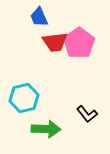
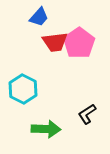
blue trapezoid: rotated 115 degrees counterclockwise
cyan hexagon: moved 1 px left, 9 px up; rotated 20 degrees counterclockwise
black L-shape: rotated 95 degrees clockwise
